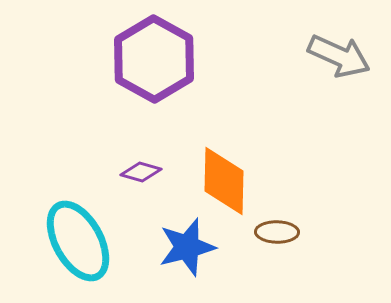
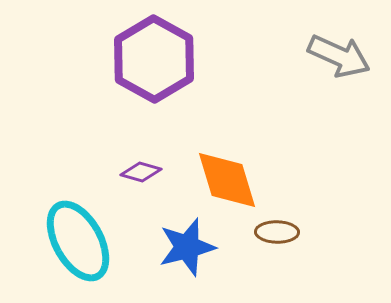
orange diamond: moved 3 px right, 1 px up; rotated 18 degrees counterclockwise
